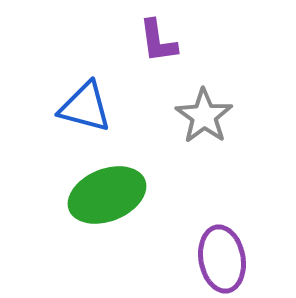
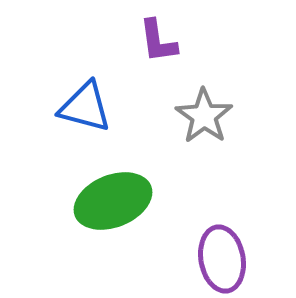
green ellipse: moved 6 px right, 6 px down
